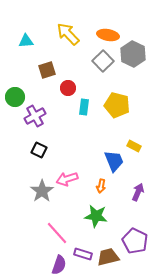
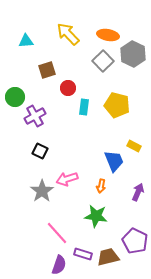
black square: moved 1 px right, 1 px down
